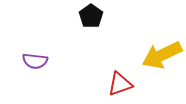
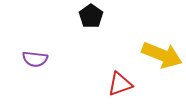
yellow arrow: rotated 132 degrees counterclockwise
purple semicircle: moved 2 px up
